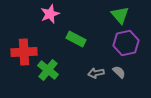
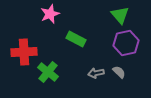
green cross: moved 2 px down
